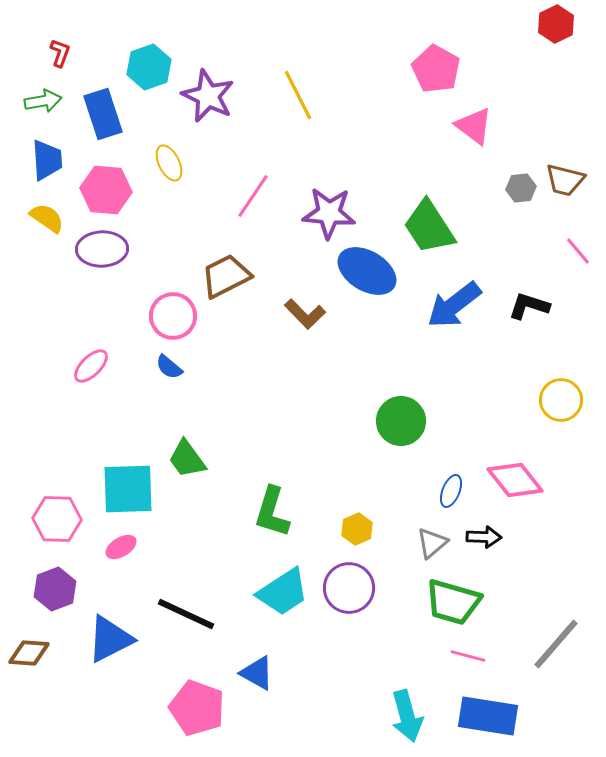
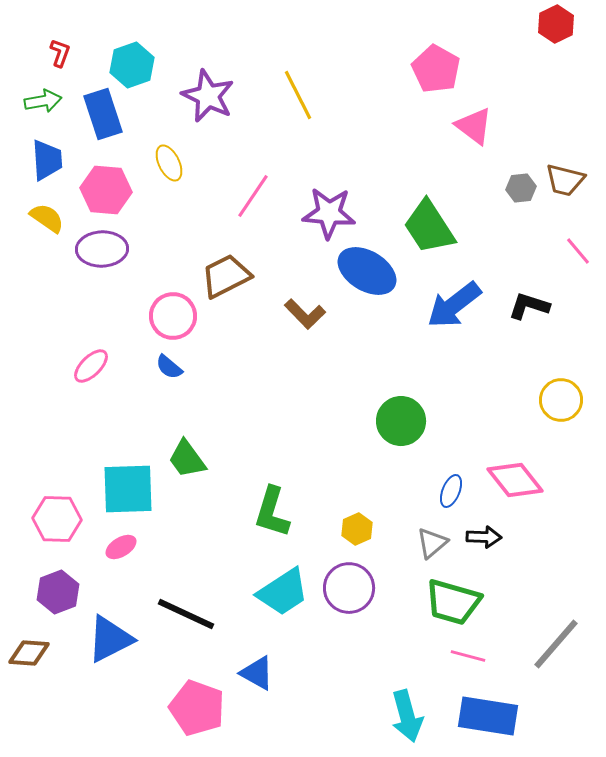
cyan hexagon at (149, 67): moved 17 px left, 2 px up
purple hexagon at (55, 589): moved 3 px right, 3 px down
